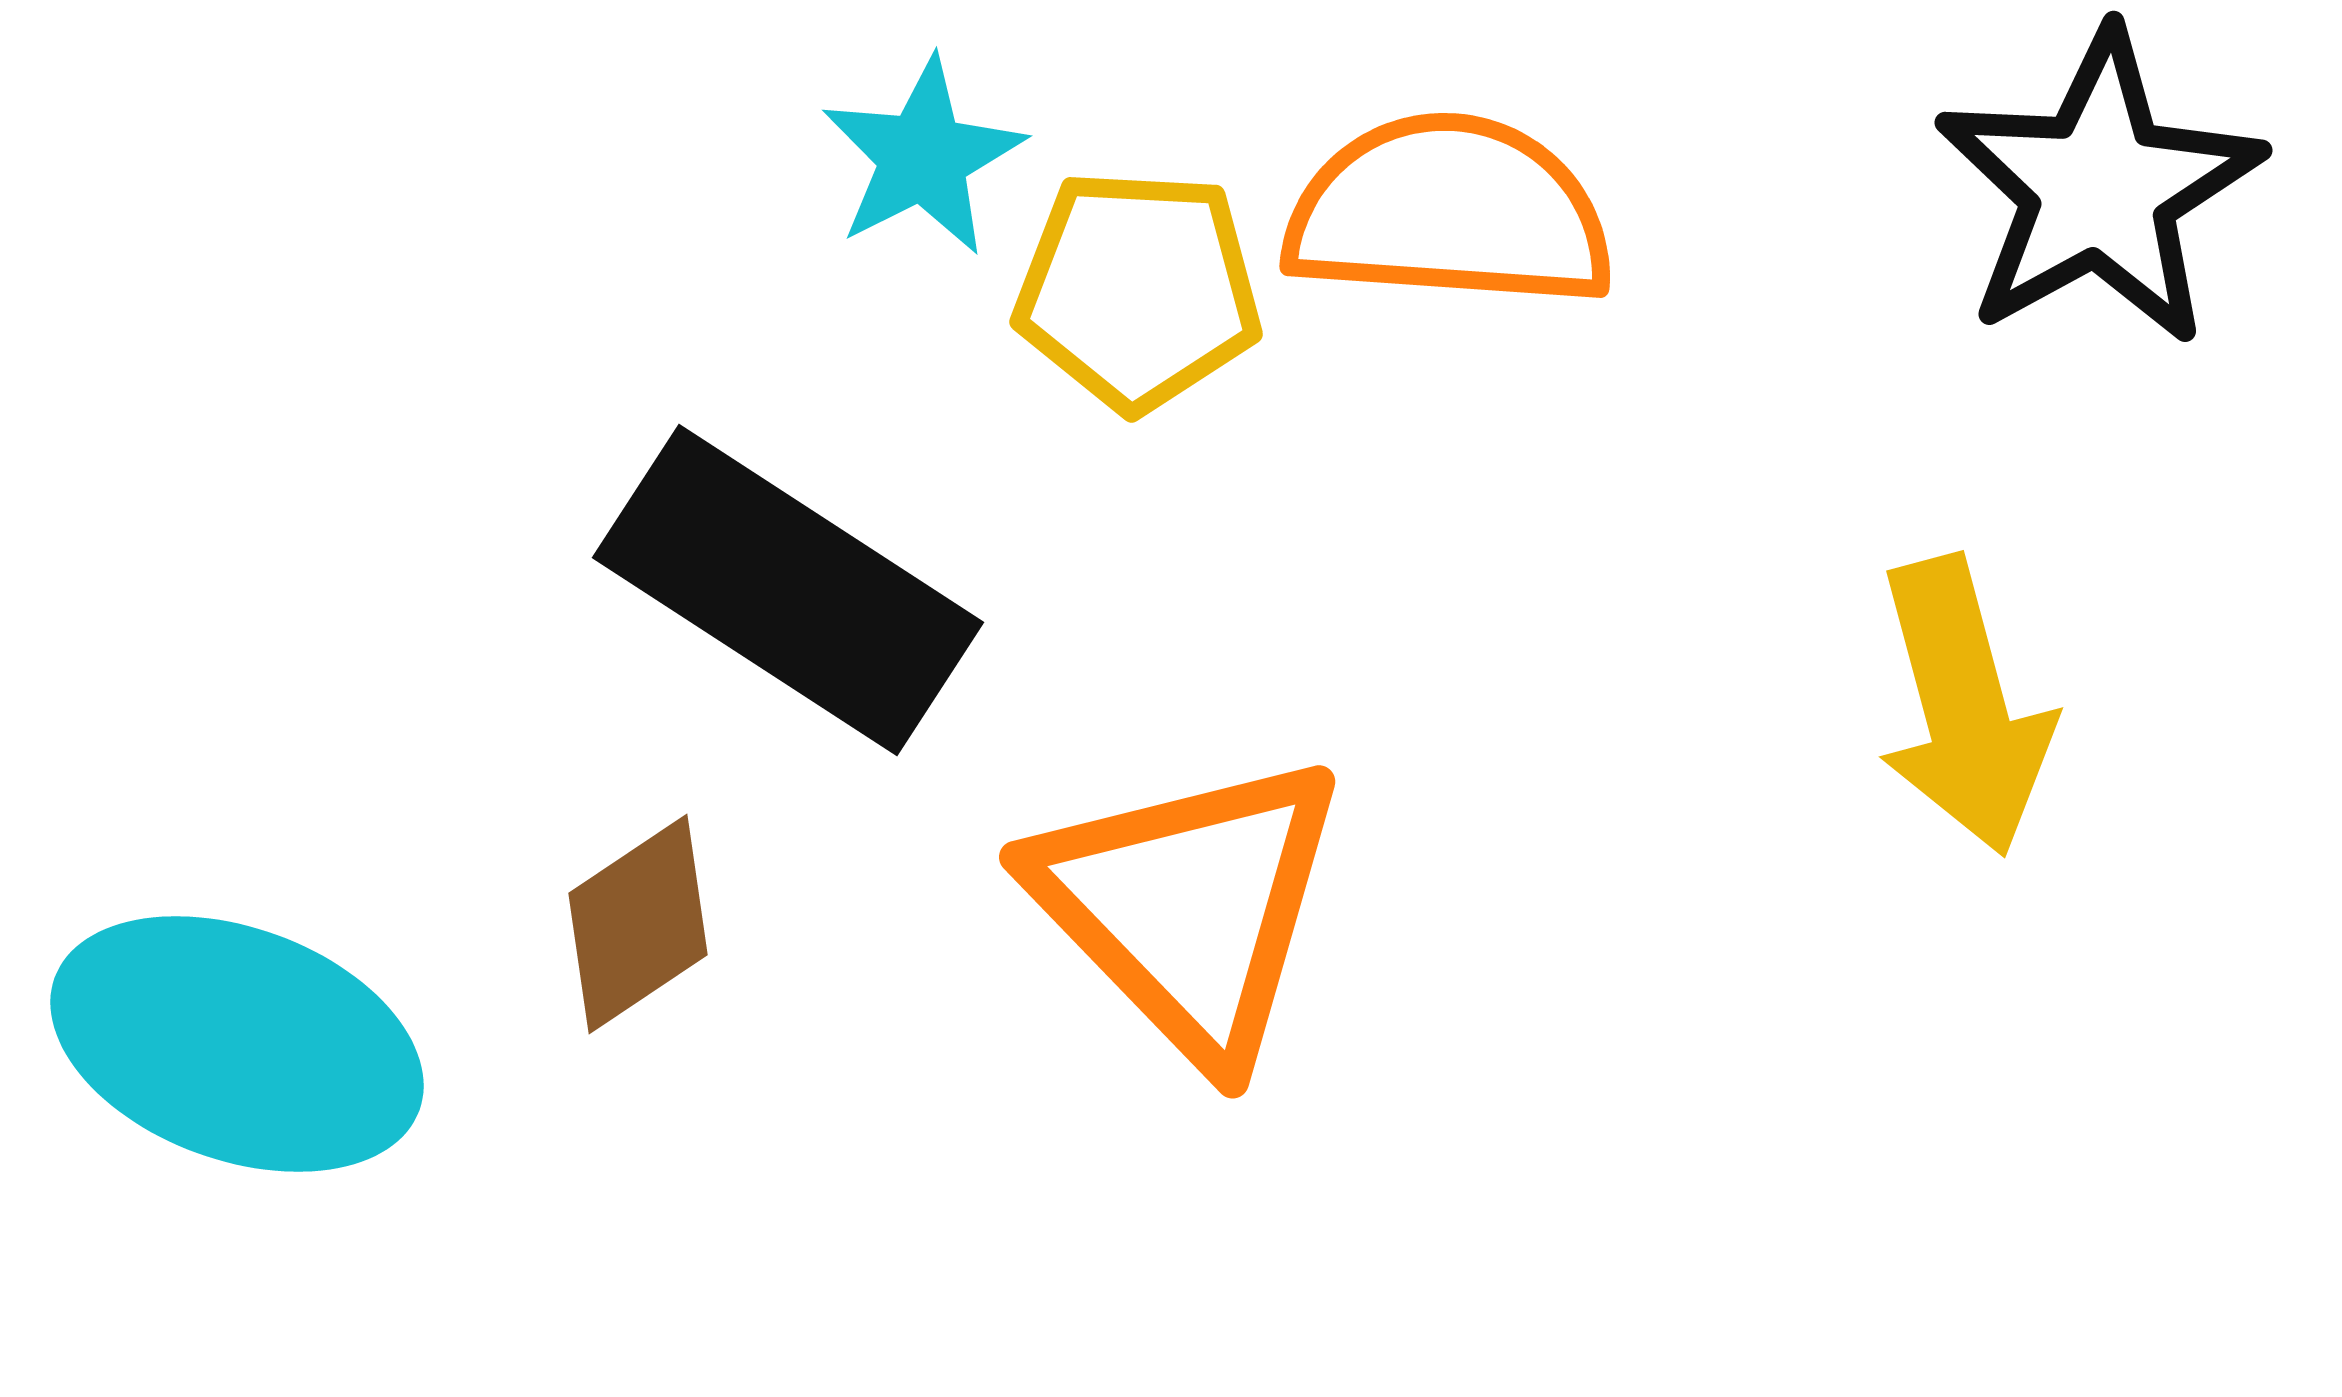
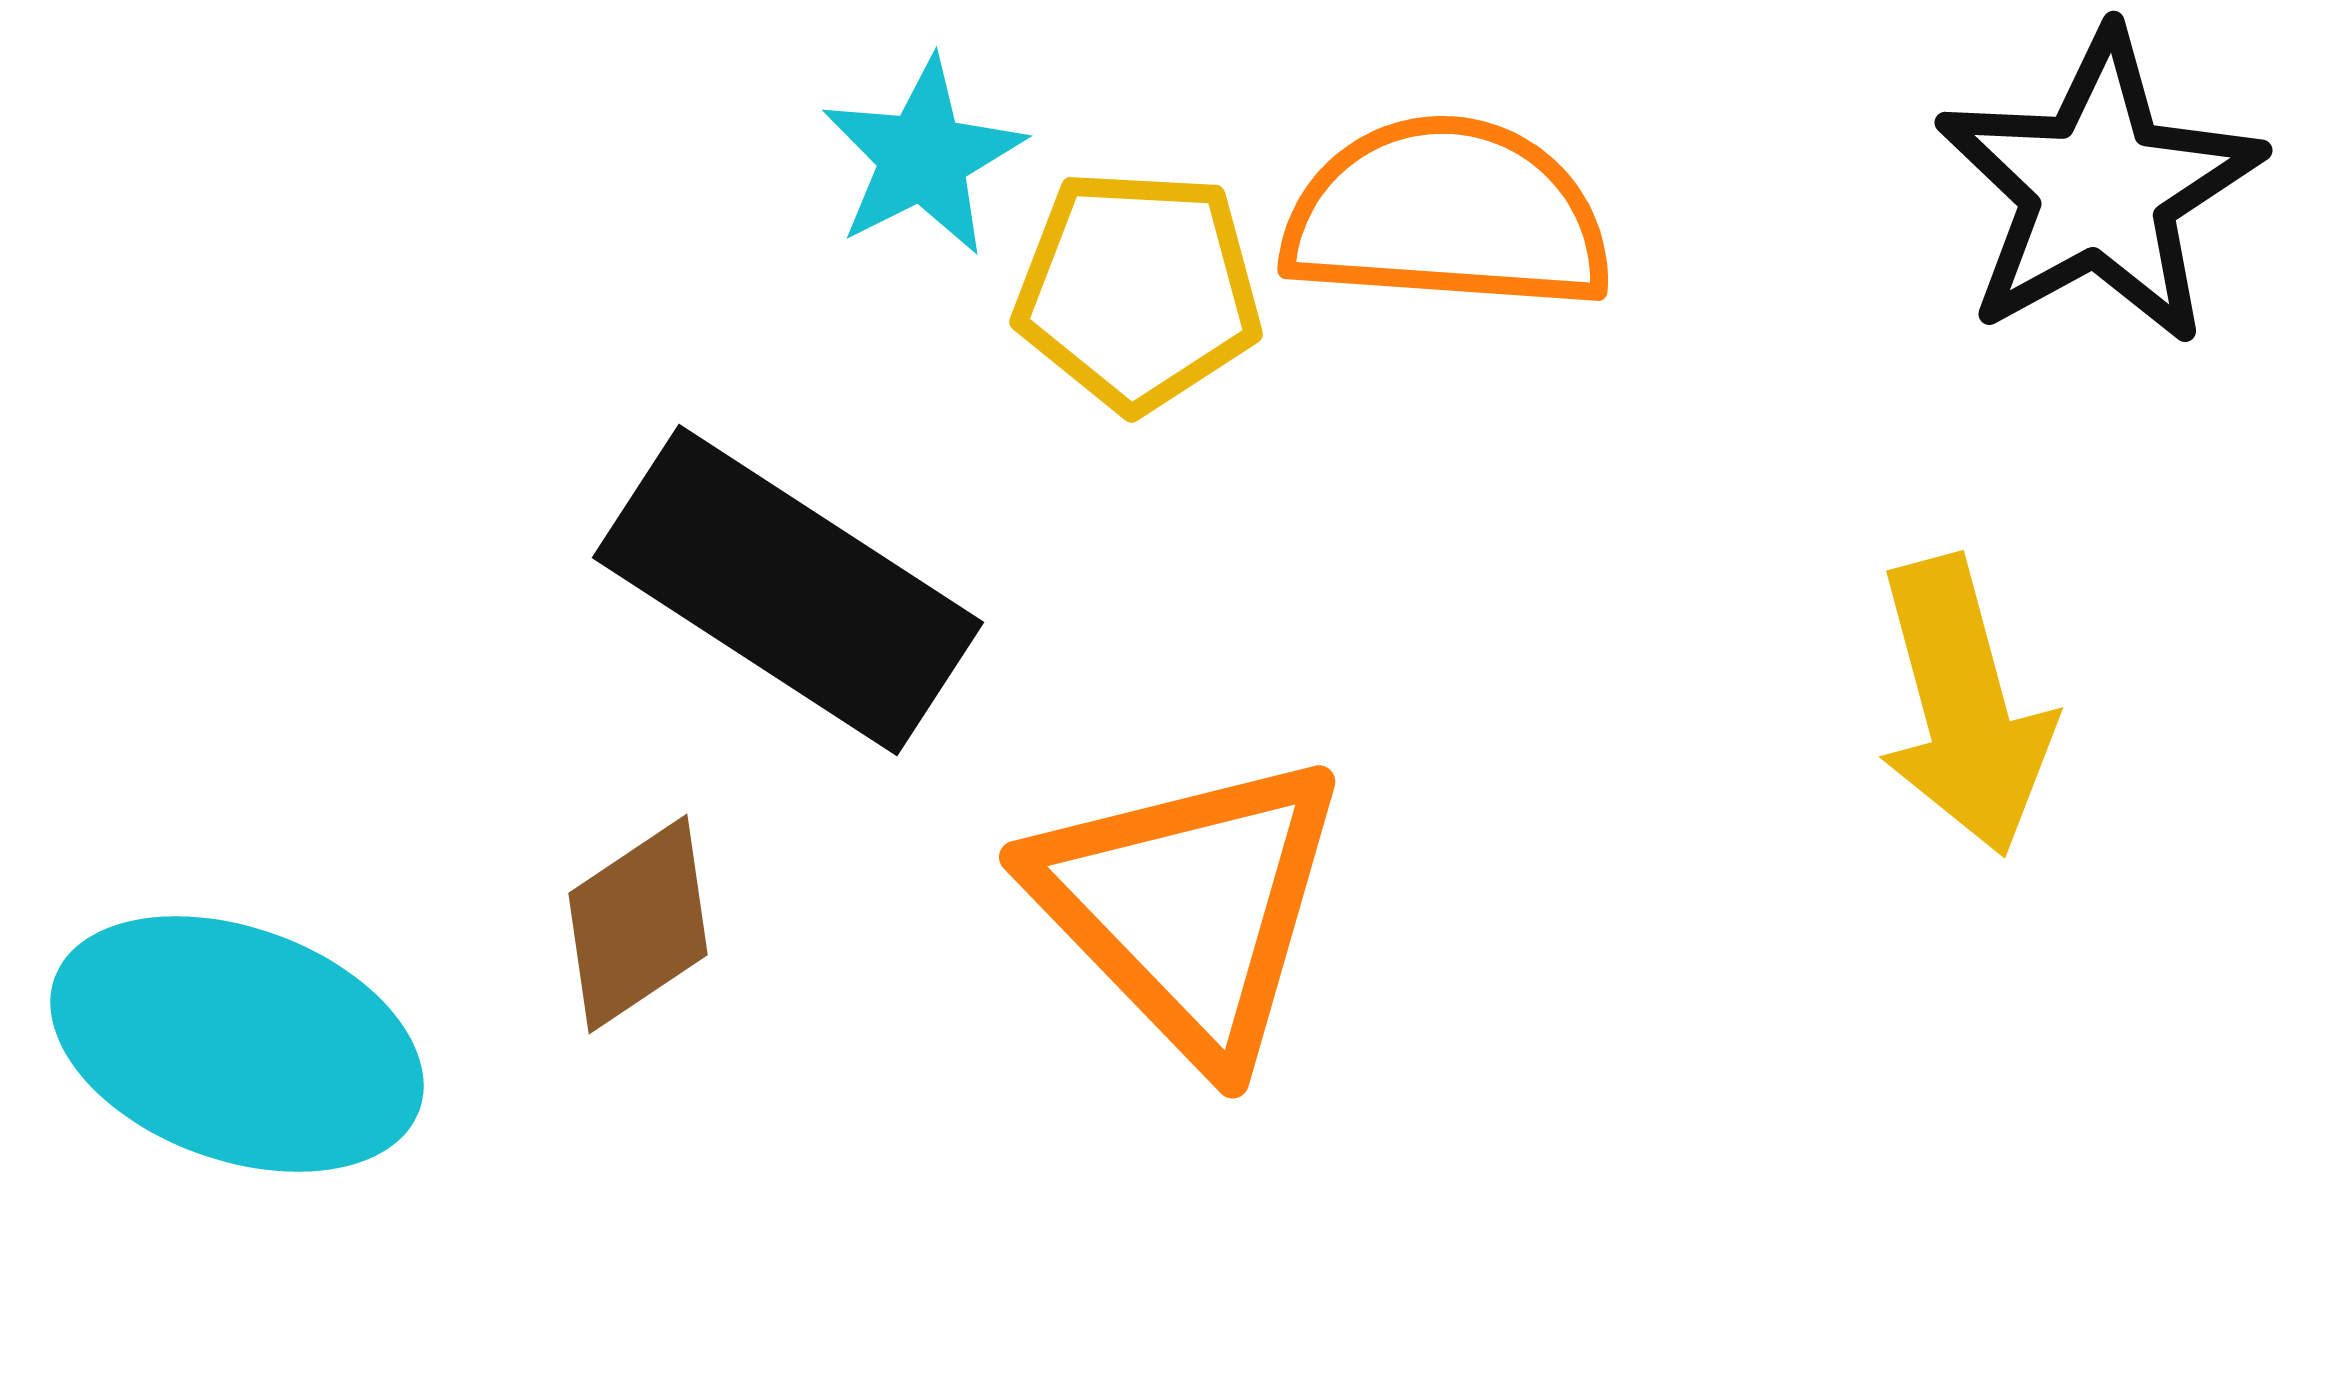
orange semicircle: moved 2 px left, 3 px down
